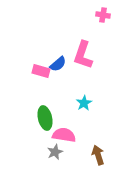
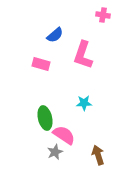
blue semicircle: moved 3 px left, 29 px up
pink rectangle: moved 7 px up
cyan star: rotated 28 degrees clockwise
pink semicircle: rotated 25 degrees clockwise
